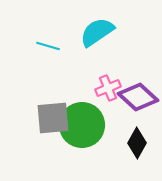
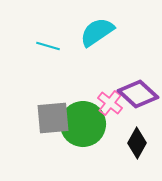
pink cross: moved 2 px right, 15 px down; rotated 30 degrees counterclockwise
purple diamond: moved 3 px up
green circle: moved 1 px right, 1 px up
